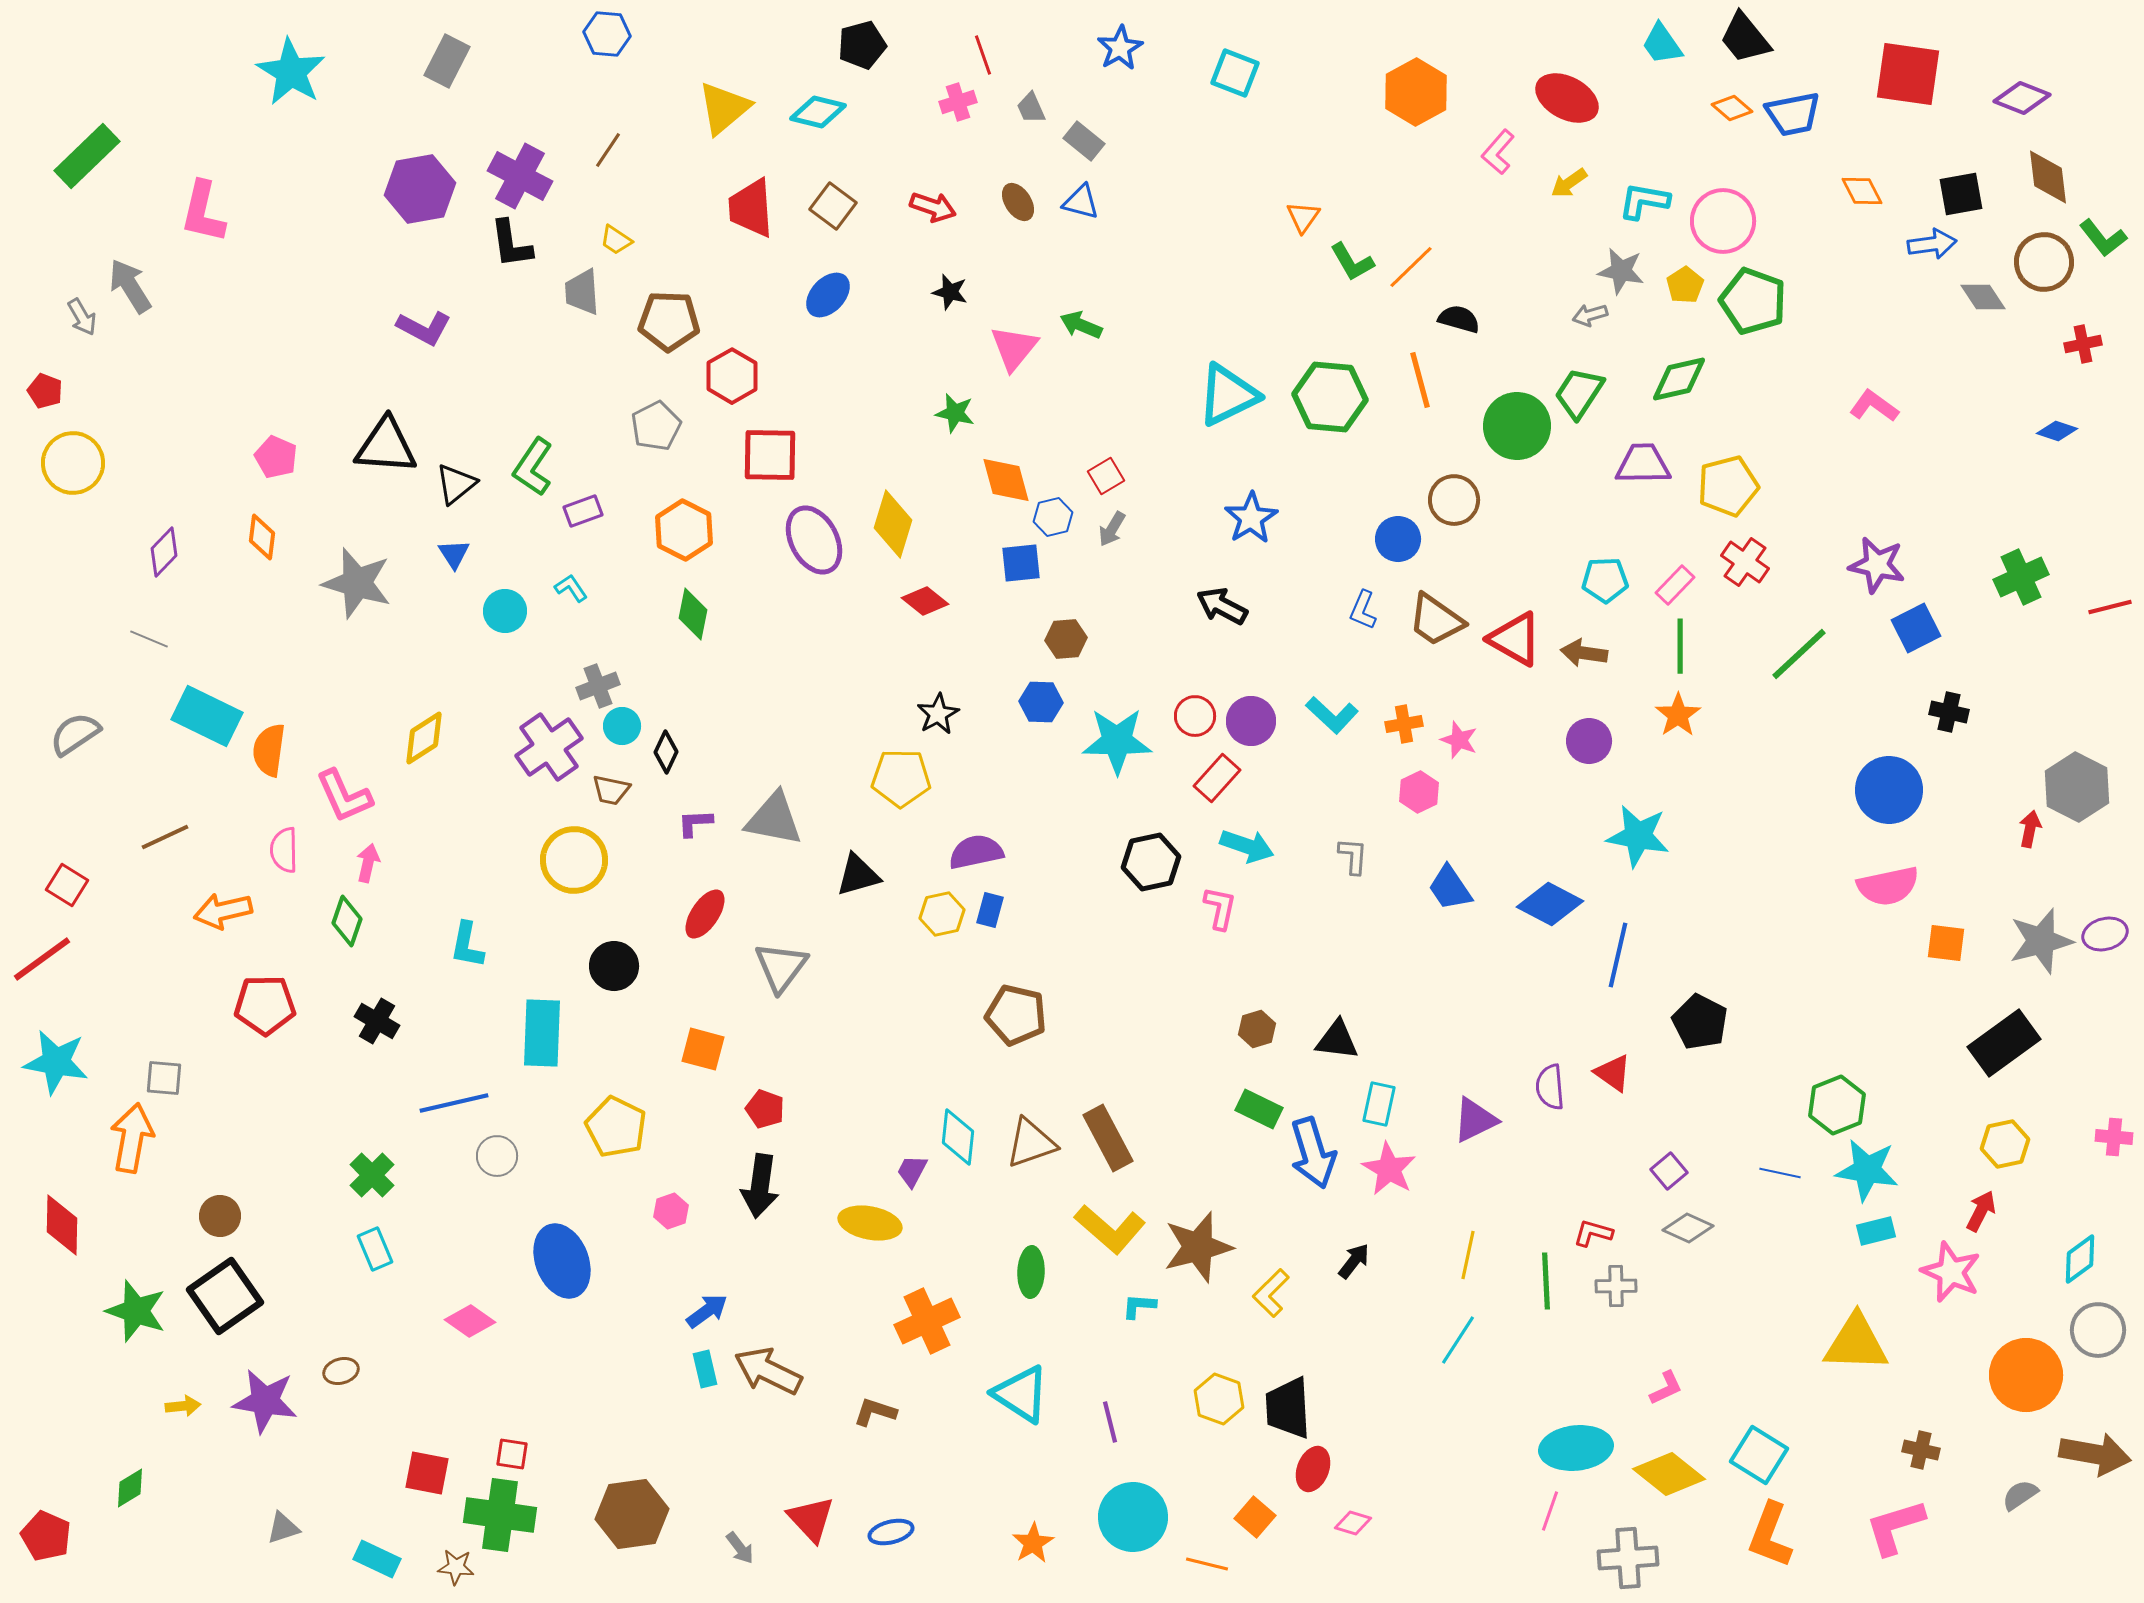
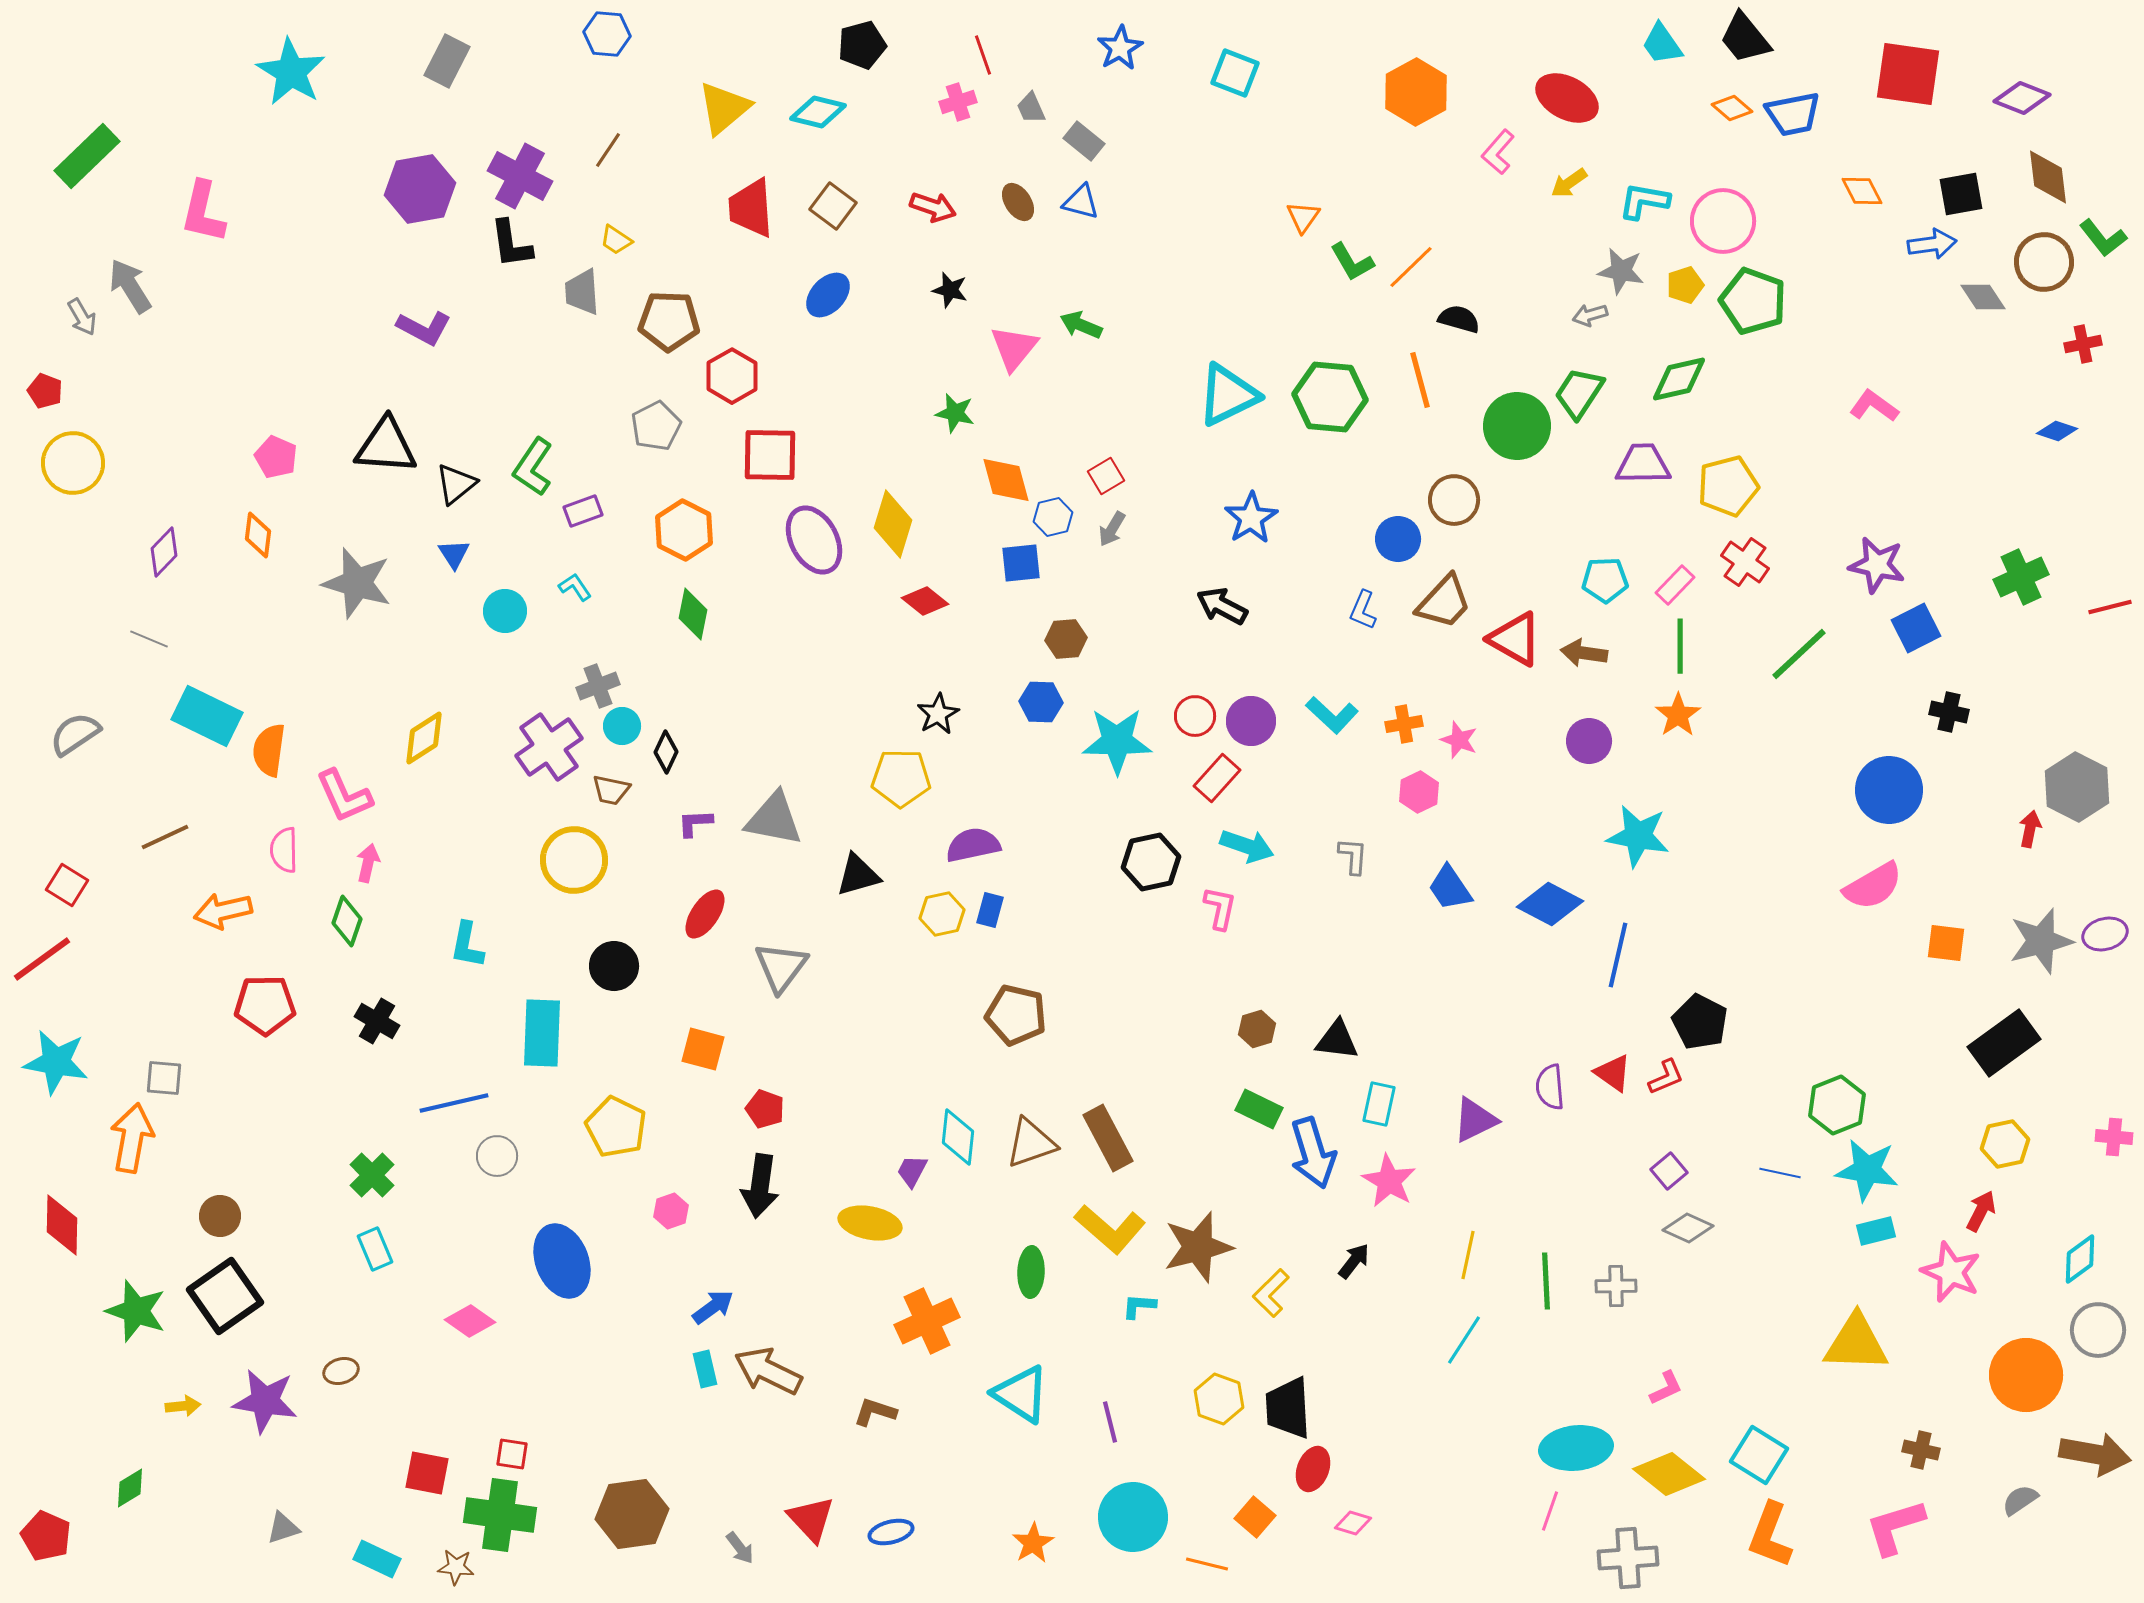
yellow pentagon at (1685, 285): rotated 15 degrees clockwise
black star at (950, 292): moved 2 px up
orange diamond at (262, 537): moved 4 px left, 2 px up
cyan L-shape at (571, 588): moved 4 px right, 1 px up
brown trapezoid at (1436, 620): moved 8 px right, 18 px up; rotated 82 degrees counterclockwise
purple semicircle at (976, 852): moved 3 px left, 7 px up
pink semicircle at (1888, 886): moved 15 px left; rotated 18 degrees counterclockwise
pink star at (1389, 1169): moved 12 px down
red L-shape at (1593, 1233): moved 73 px right, 156 px up; rotated 141 degrees clockwise
blue arrow at (707, 1311): moved 6 px right, 4 px up
cyan line at (1458, 1340): moved 6 px right
gray semicircle at (2020, 1495): moved 5 px down
